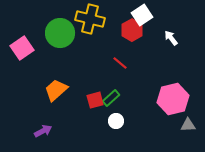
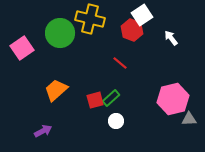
red hexagon: rotated 10 degrees counterclockwise
gray triangle: moved 1 px right, 6 px up
